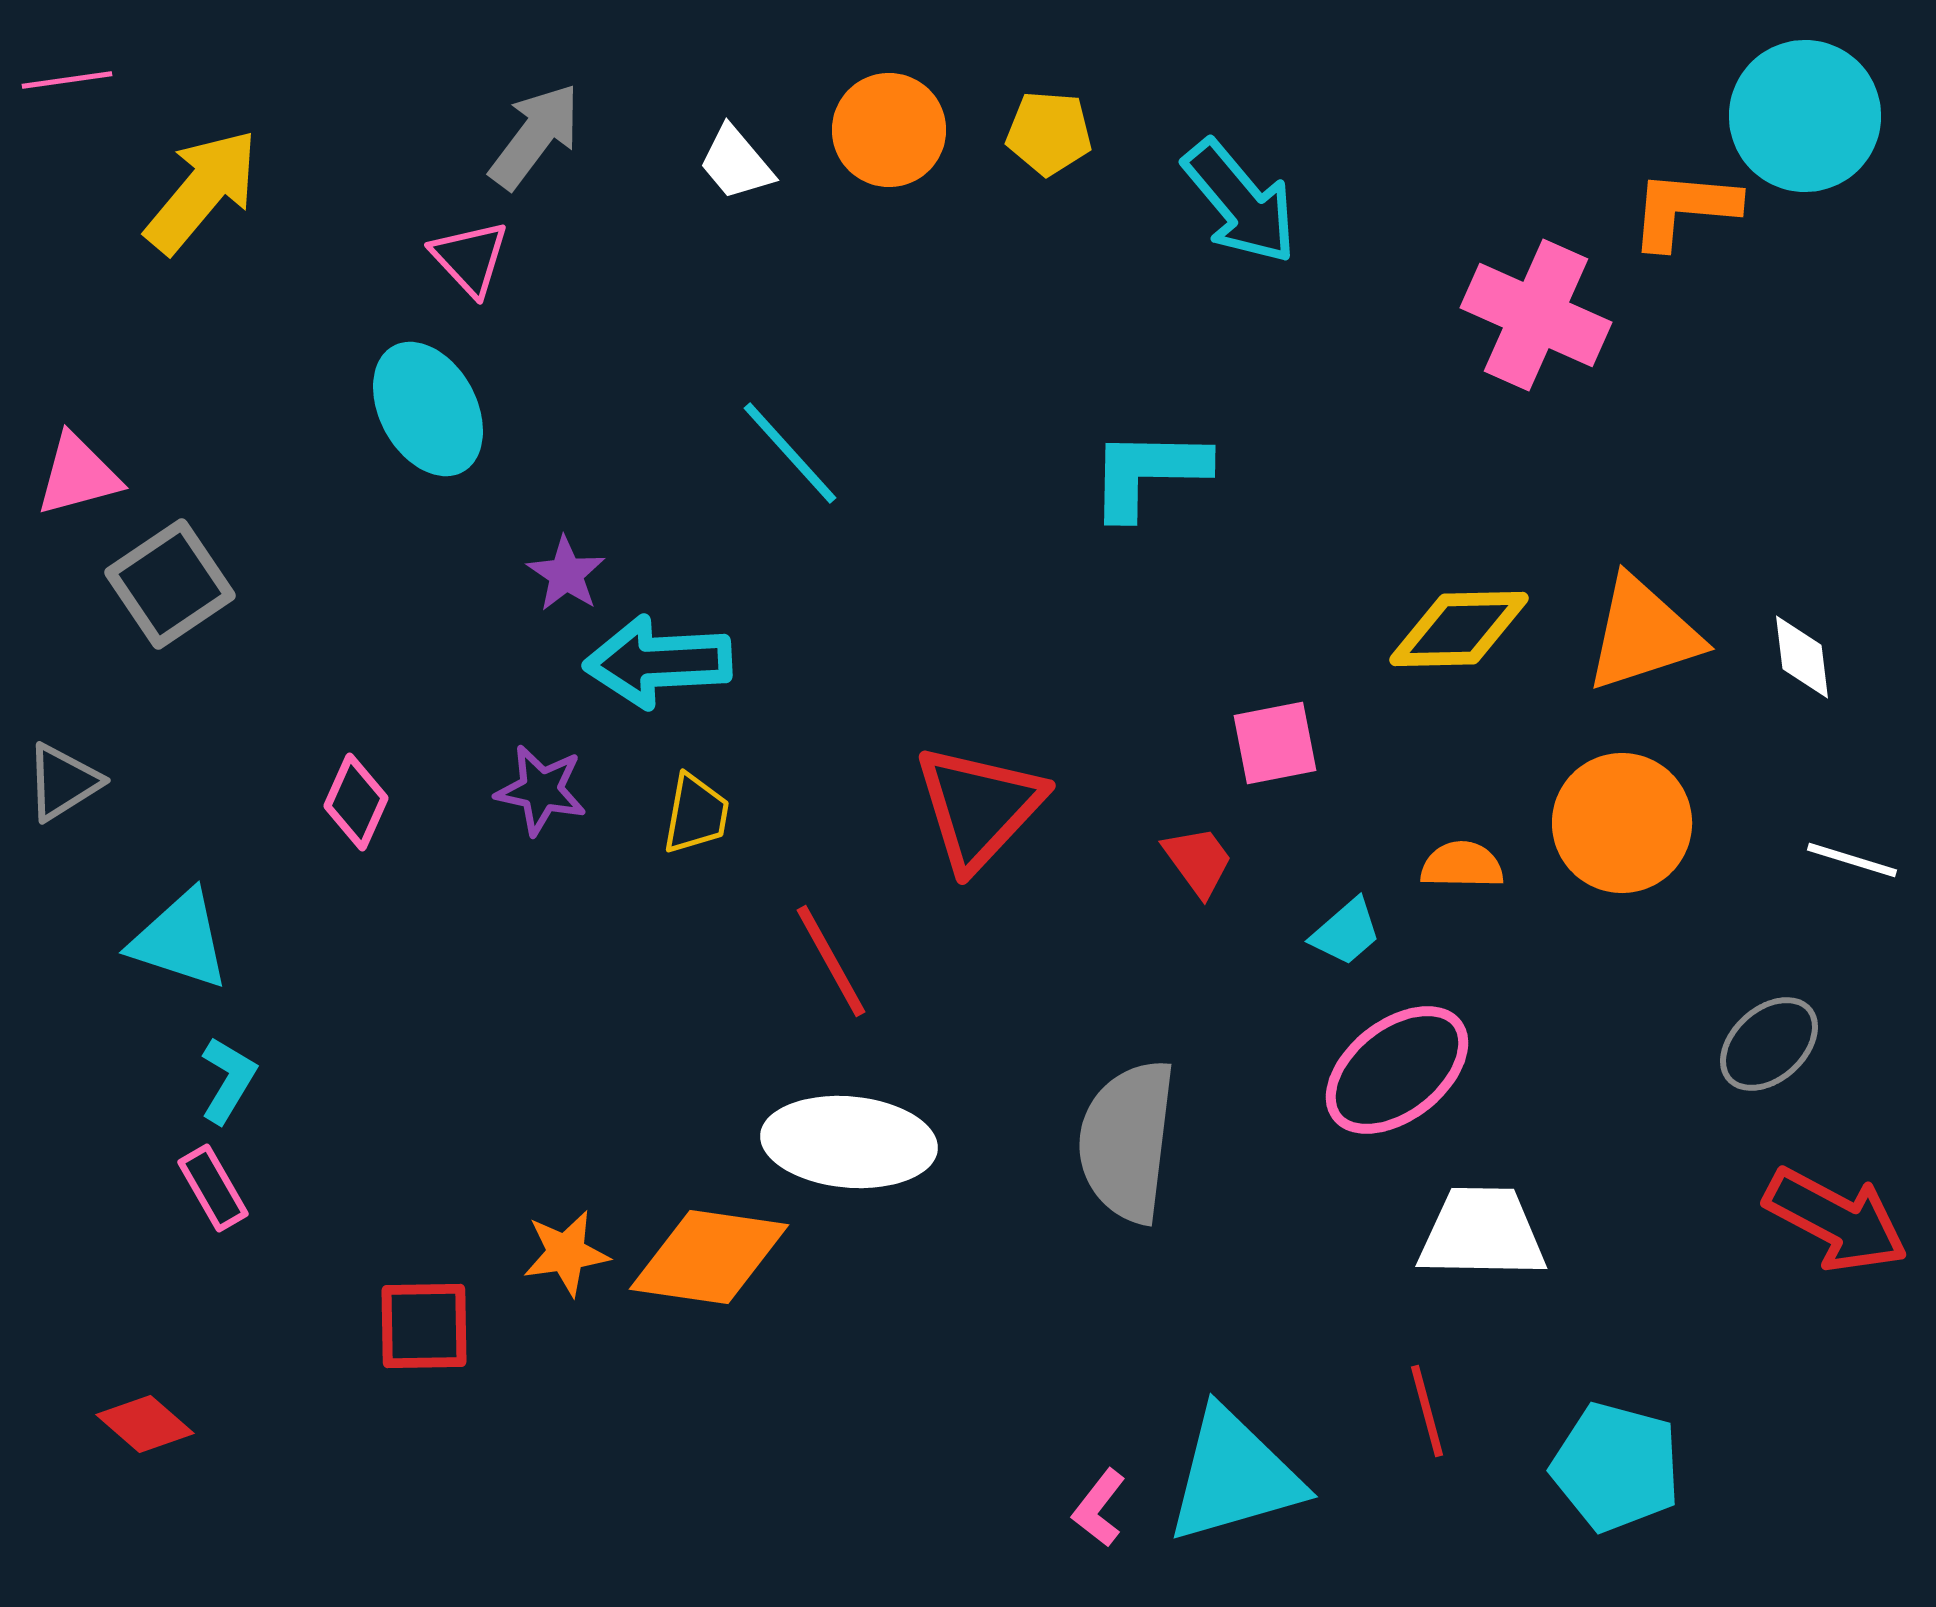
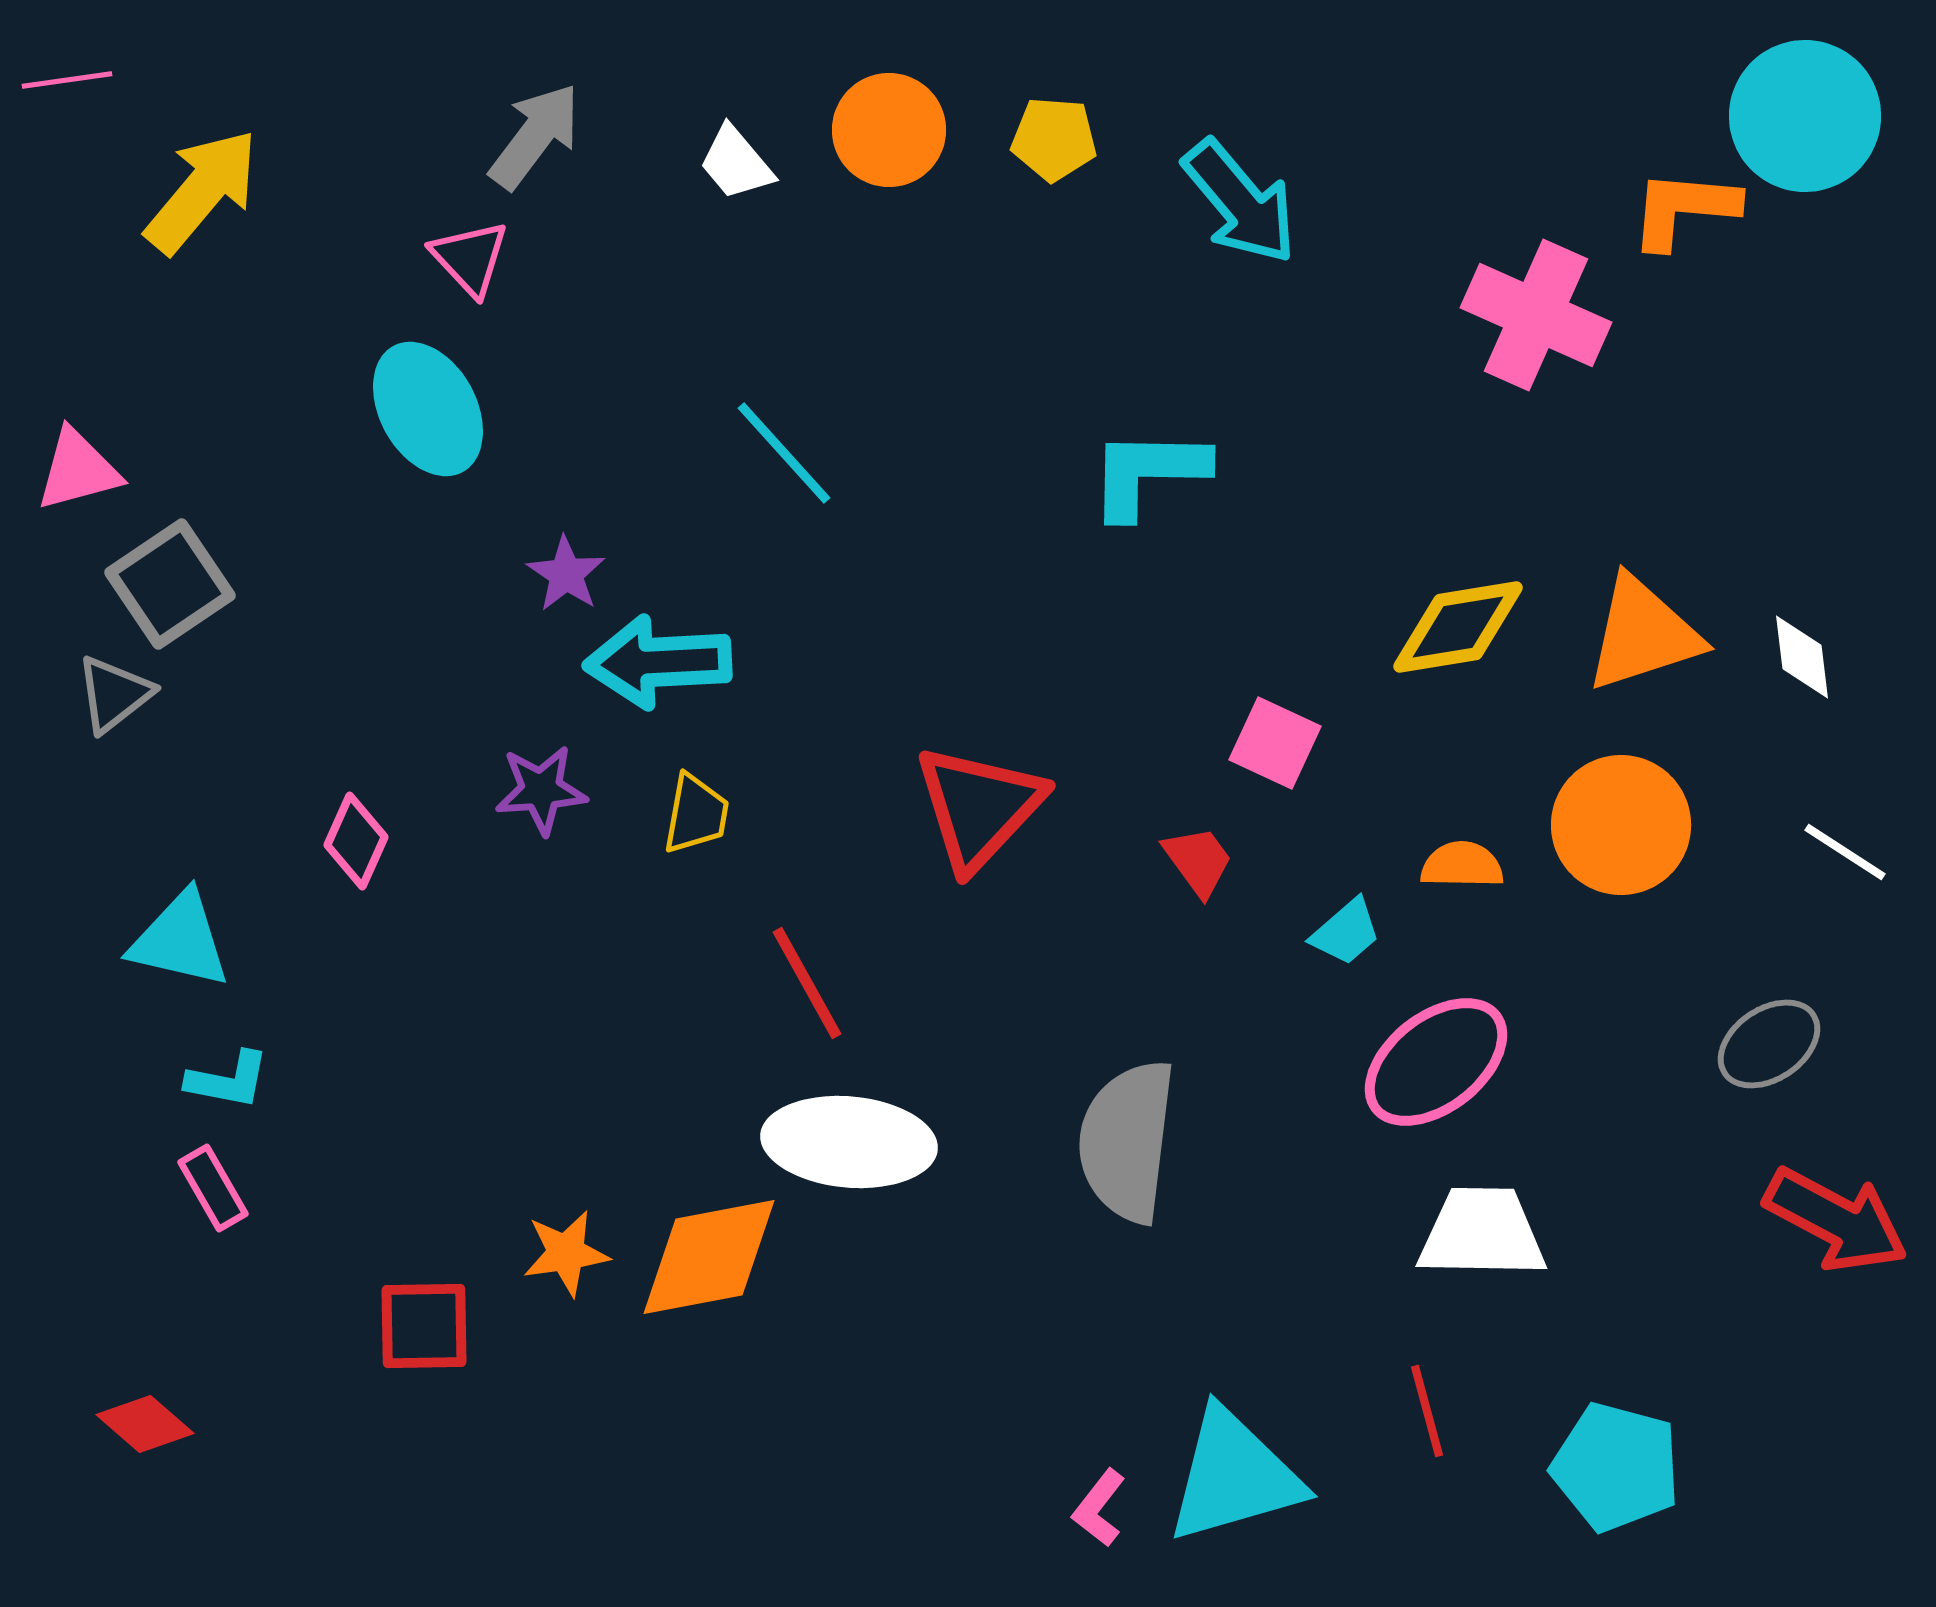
yellow pentagon at (1049, 133): moved 5 px right, 6 px down
cyan line at (790, 453): moved 6 px left
pink triangle at (78, 475): moved 5 px up
yellow diamond at (1459, 629): moved 1 px left, 2 px up; rotated 8 degrees counterclockwise
pink square at (1275, 743): rotated 36 degrees clockwise
gray triangle at (63, 782): moved 51 px right, 88 px up; rotated 6 degrees counterclockwise
purple star at (541, 790): rotated 16 degrees counterclockwise
pink diamond at (356, 802): moved 39 px down
orange circle at (1622, 823): moved 1 px left, 2 px down
white line at (1852, 860): moved 7 px left, 8 px up; rotated 16 degrees clockwise
cyan triangle at (180, 940): rotated 5 degrees counterclockwise
red line at (831, 961): moved 24 px left, 22 px down
gray ellipse at (1769, 1044): rotated 8 degrees clockwise
pink ellipse at (1397, 1070): moved 39 px right, 8 px up
cyan L-shape at (228, 1080): rotated 70 degrees clockwise
orange diamond at (709, 1257): rotated 19 degrees counterclockwise
